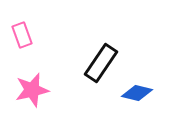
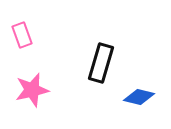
black rectangle: rotated 18 degrees counterclockwise
blue diamond: moved 2 px right, 4 px down
